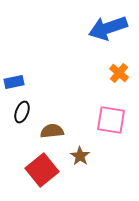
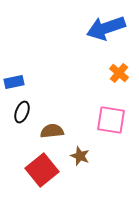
blue arrow: moved 2 px left
brown star: rotated 12 degrees counterclockwise
